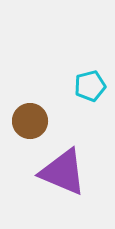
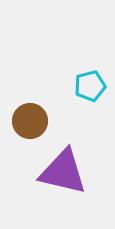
purple triangle: rotated 10 degrees counterclockwise
